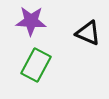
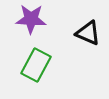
purple star: moved 2 px up
